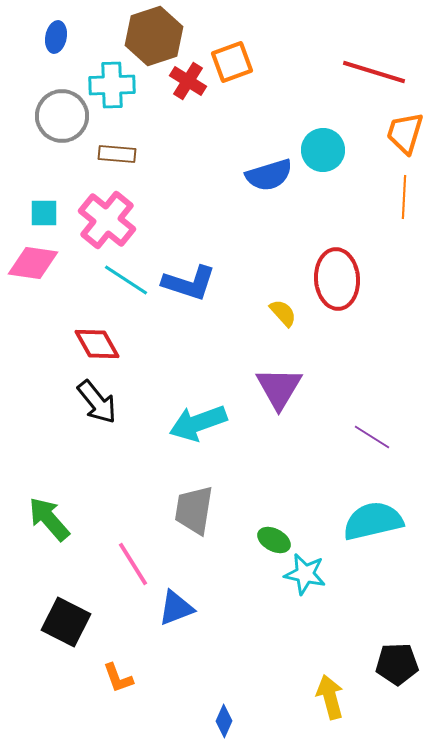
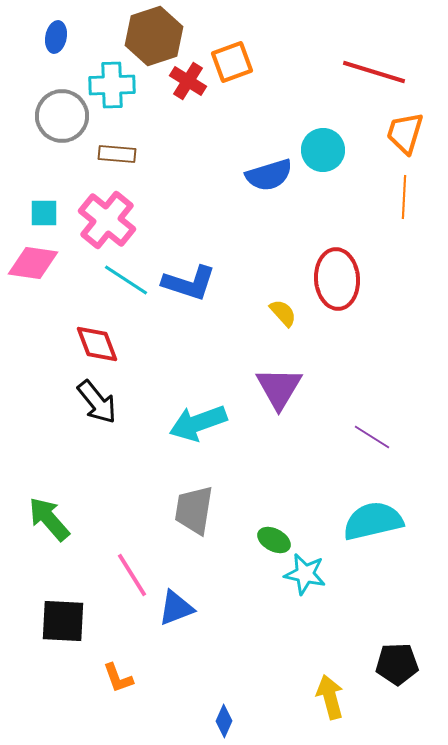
red diamond: rotated 9 degrees clockwise
pink line: moved 1 px left, 11 px down
black square: moved 3 px left, 1 px up; rotated 24 degrees counterclockwise
